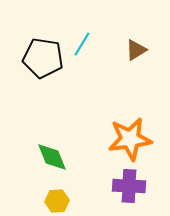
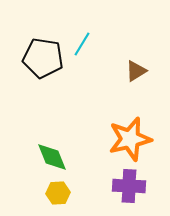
brown triangle: moved 21 px down
orange star: rotated 6 degrees counterclockwise
yellow hexagon: moved 1 px right, 8 px up
